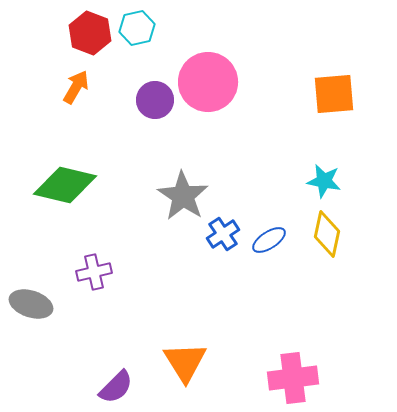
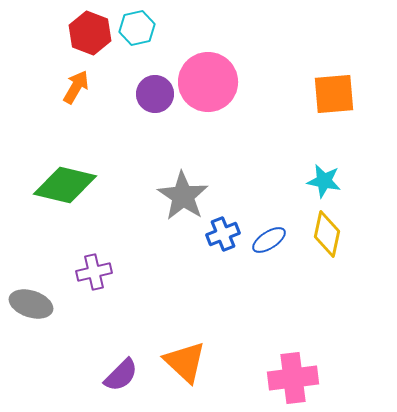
purple circle: moved 6 px up
blue cross: rotated 12 degrees clockwise
orange triangle: rotated 15 degrees counterclockwise
purple semicircle: moved 5 px right, 12 px up
